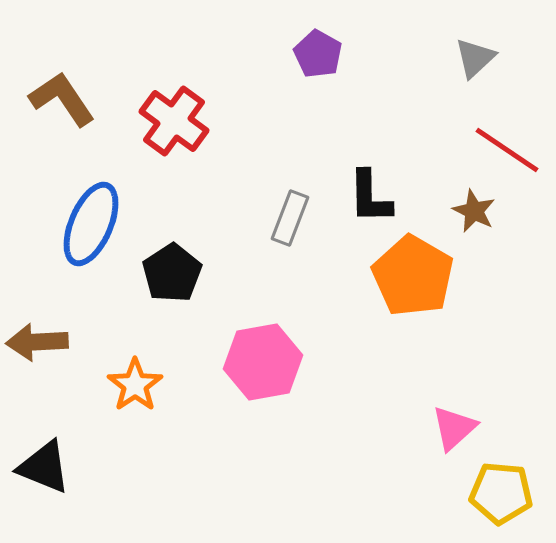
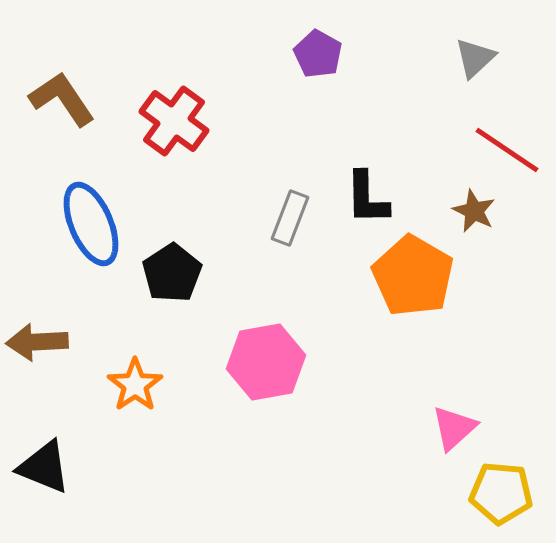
black L-shape: moved 3 px left, 1 px down
blue ellipse: rotated 46 degrees counterclockwise
pink hexagon: moved 3 px right
